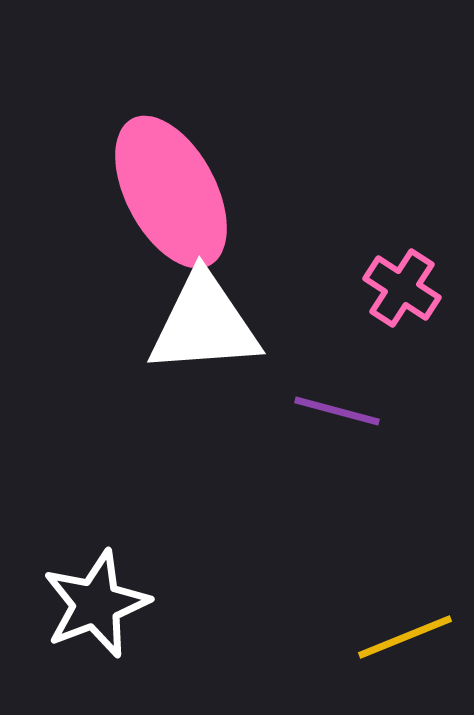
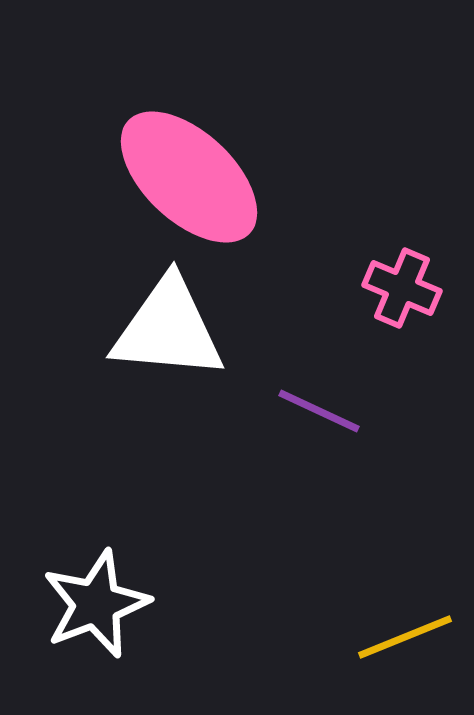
pink ellipse: moved 18 px right, 15 px up; rotated 19 degrees counterclockwise
pink cross: rotated 10 degrees counterclockwise
white triangle: moved 36 px left, 5 px down; rotated 9 degrees clockwise
purple line: moved 18 px left; rotated 10 degrees clockwise
